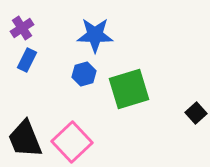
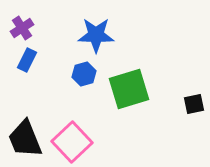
blue star: moved 1 px right
black square: moved 2 px left, 9 px up; rotated 30 degrees clockwise
